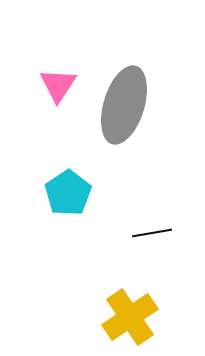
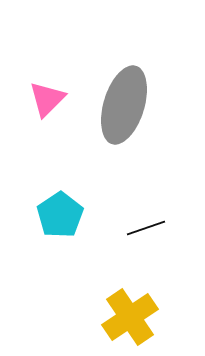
pink triangle: moved 11 px left, 14 px down; rotated 12 degrees clockwise
cyan pentagon: moved 8 px left, 22 px down
black line: moved 6 px left, 5 px up; rotated 9 degrees counterclockwise
